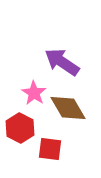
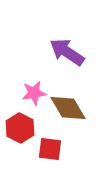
purple arrow: moved 5 px right, 10 px up
pink star: rotated 30 degrees clockwise
